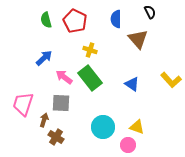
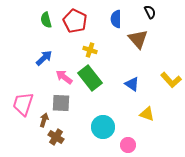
yellow triangle: moved 10 px right, 13 px up
